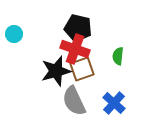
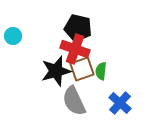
cyan circle: moved 1 px left, 2 px down
green semicircle: moved 17 px left, 15 px down
blue cross: moved 6 px right
